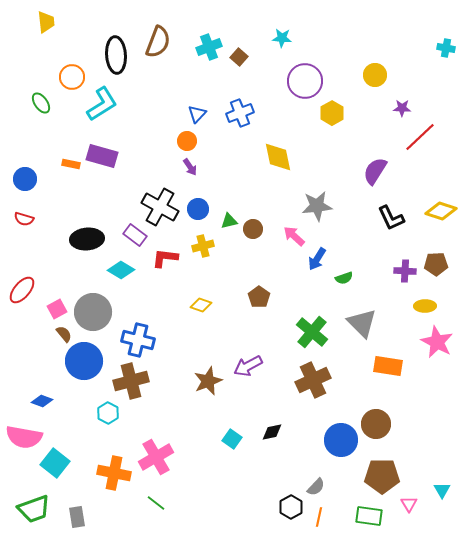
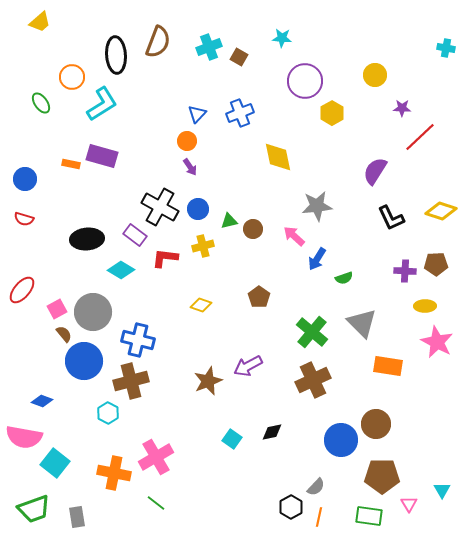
yellow trapezoid at (46, 22): moved 6 px left; rotated 55 degrees clockwise
brown square at (239, 57): rotated 12 degrees counterclockwise
